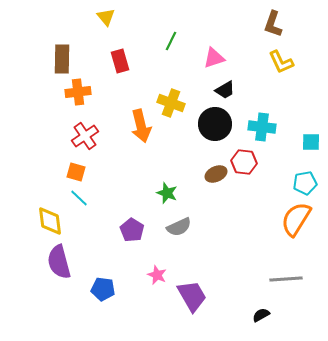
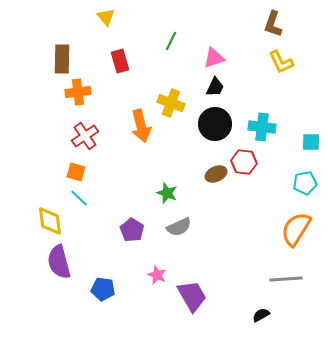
black trapezoid: moved 10 px left, 3 px up; rotated 35 degrees counterclockwise
orange semicircle: moved 10 px down
